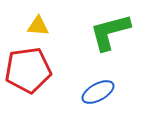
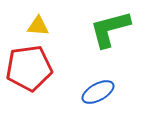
green L-shape: moved 3 px up
red pentagon: moved 1 px right, 2 px up
